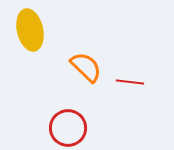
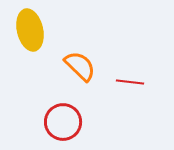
orange semicircle: moved 6 px left, 1 px up
red circle: moved 5 px left, 6 px up
